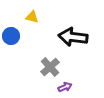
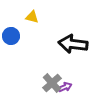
black arrow: moved 7 px down
gray cross: moved 2 px right, 16 px down
